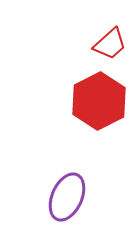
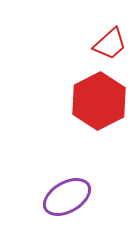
purple ellipse: rotated 36 degrees clockwise
